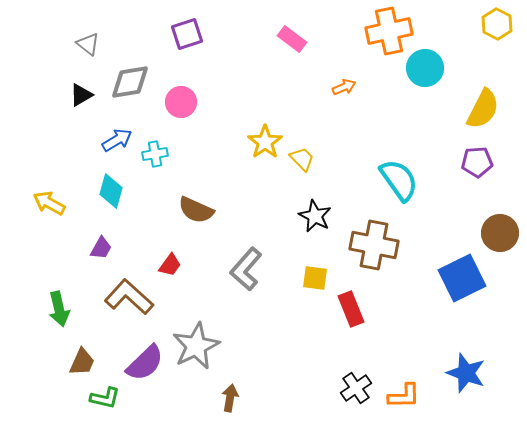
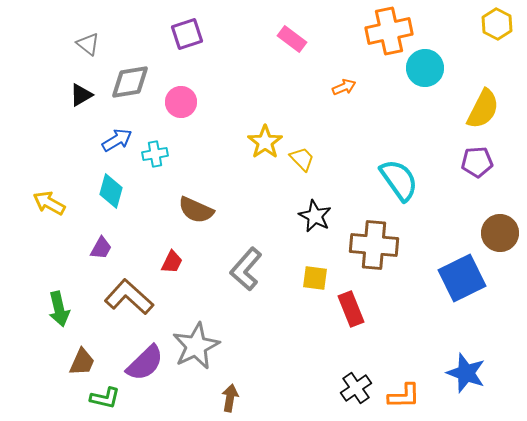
brown cross: rotated 6 degrees counterclockwise
red trapezoid: moved 2 px right, 3 px up; rotated 10 degrees counterclockwise
